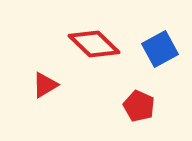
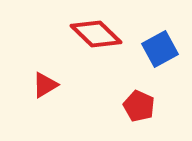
red diamond: moved 2 px right, 10 px up
